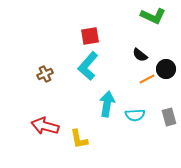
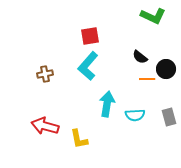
black semicircle: moved 2 px down
brown cross: rotated 14 degrees clockwise
orange line: rotated 28 degrees clockwise
